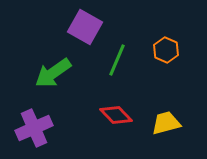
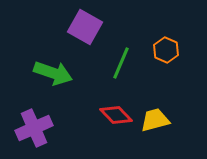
green line: moved 4 px right, 3 px down
green arrow: rotated 126 degrees counterclockwise
yellow trapezoid: moved 11 px left, 3 px up
